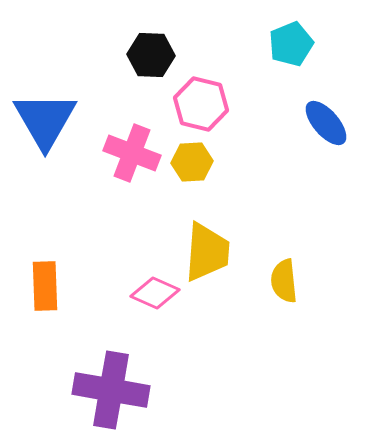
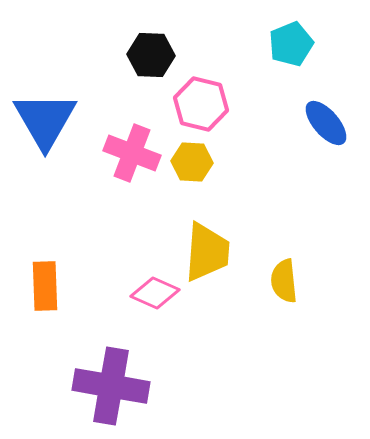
yellow hexagon: rotated 6 degrees clockwise
purple cross: moved 4 px up
